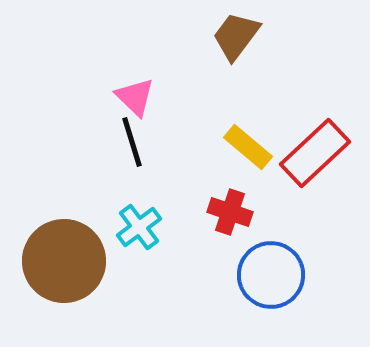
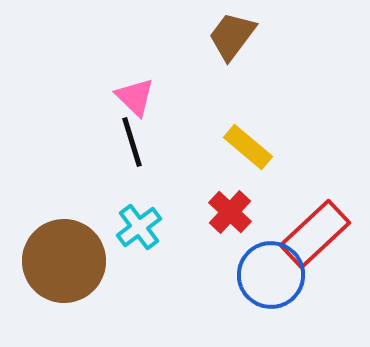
brown trapezoid: moved 4 px left
red rectangle: moved 81 px down
red cross: rotated 24 degrees clockwise
